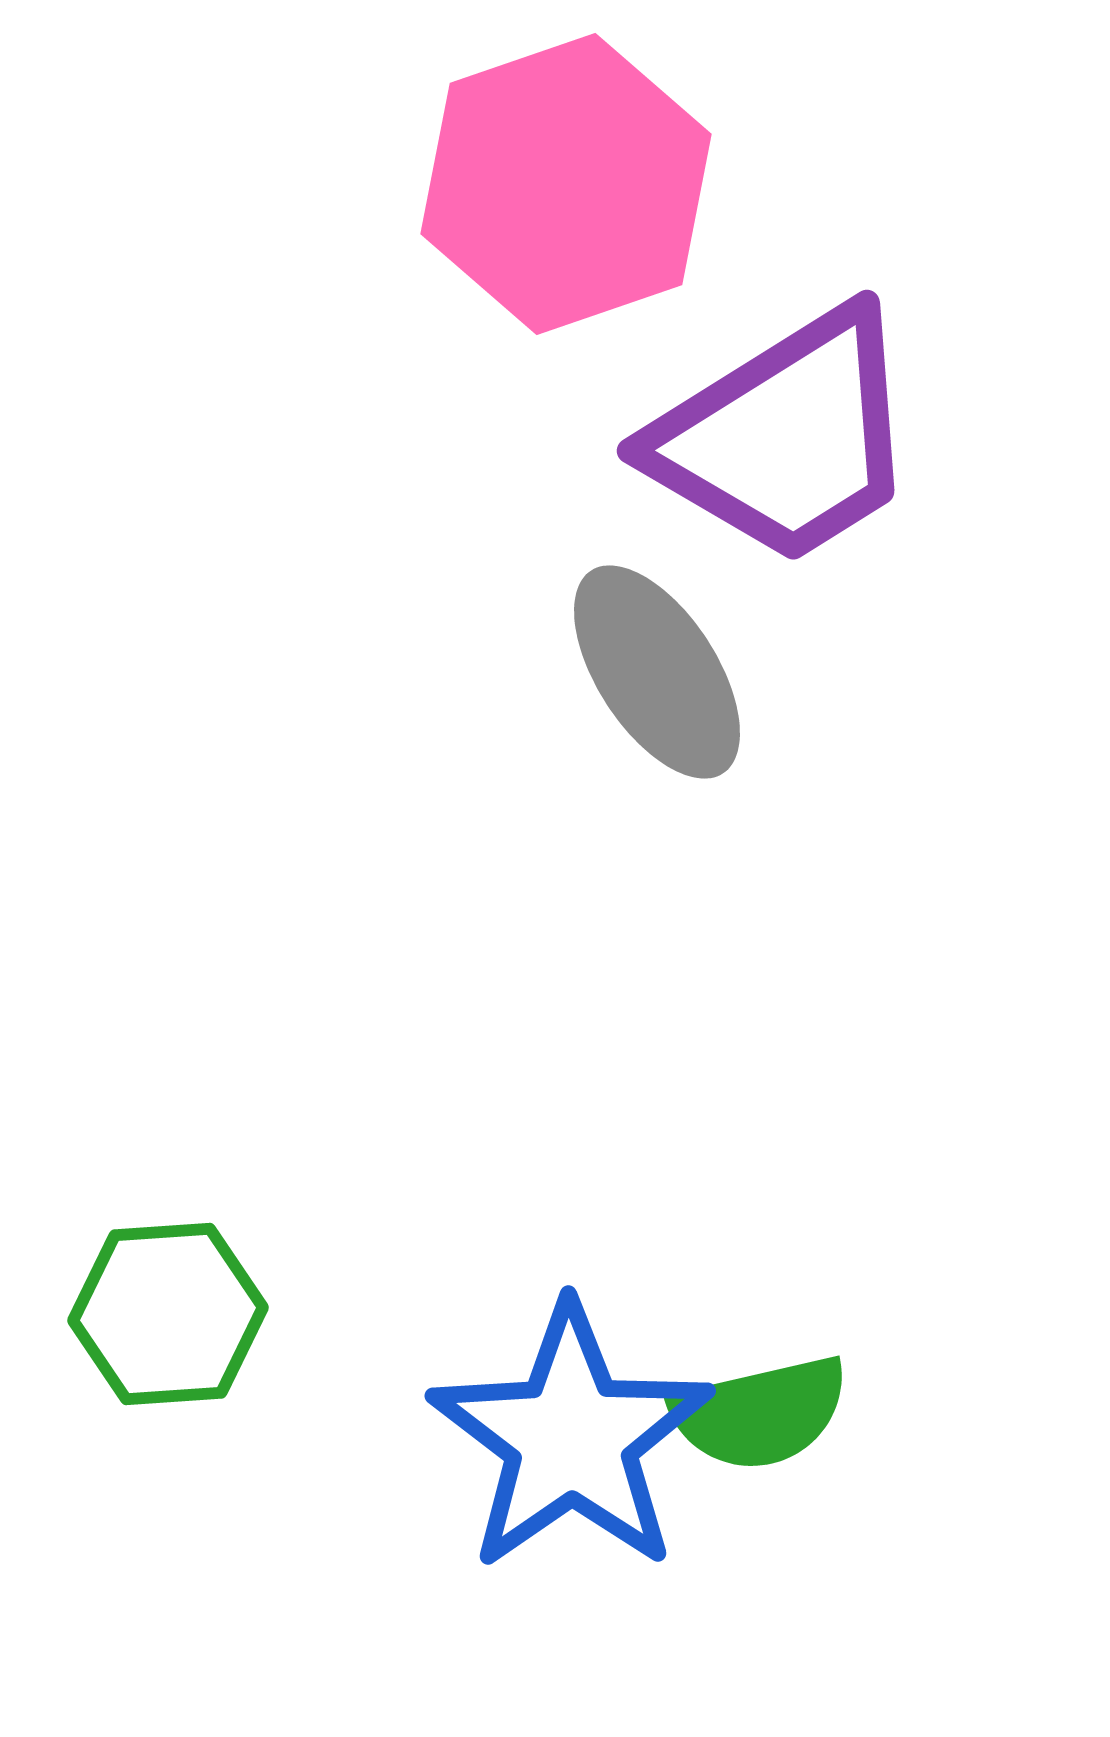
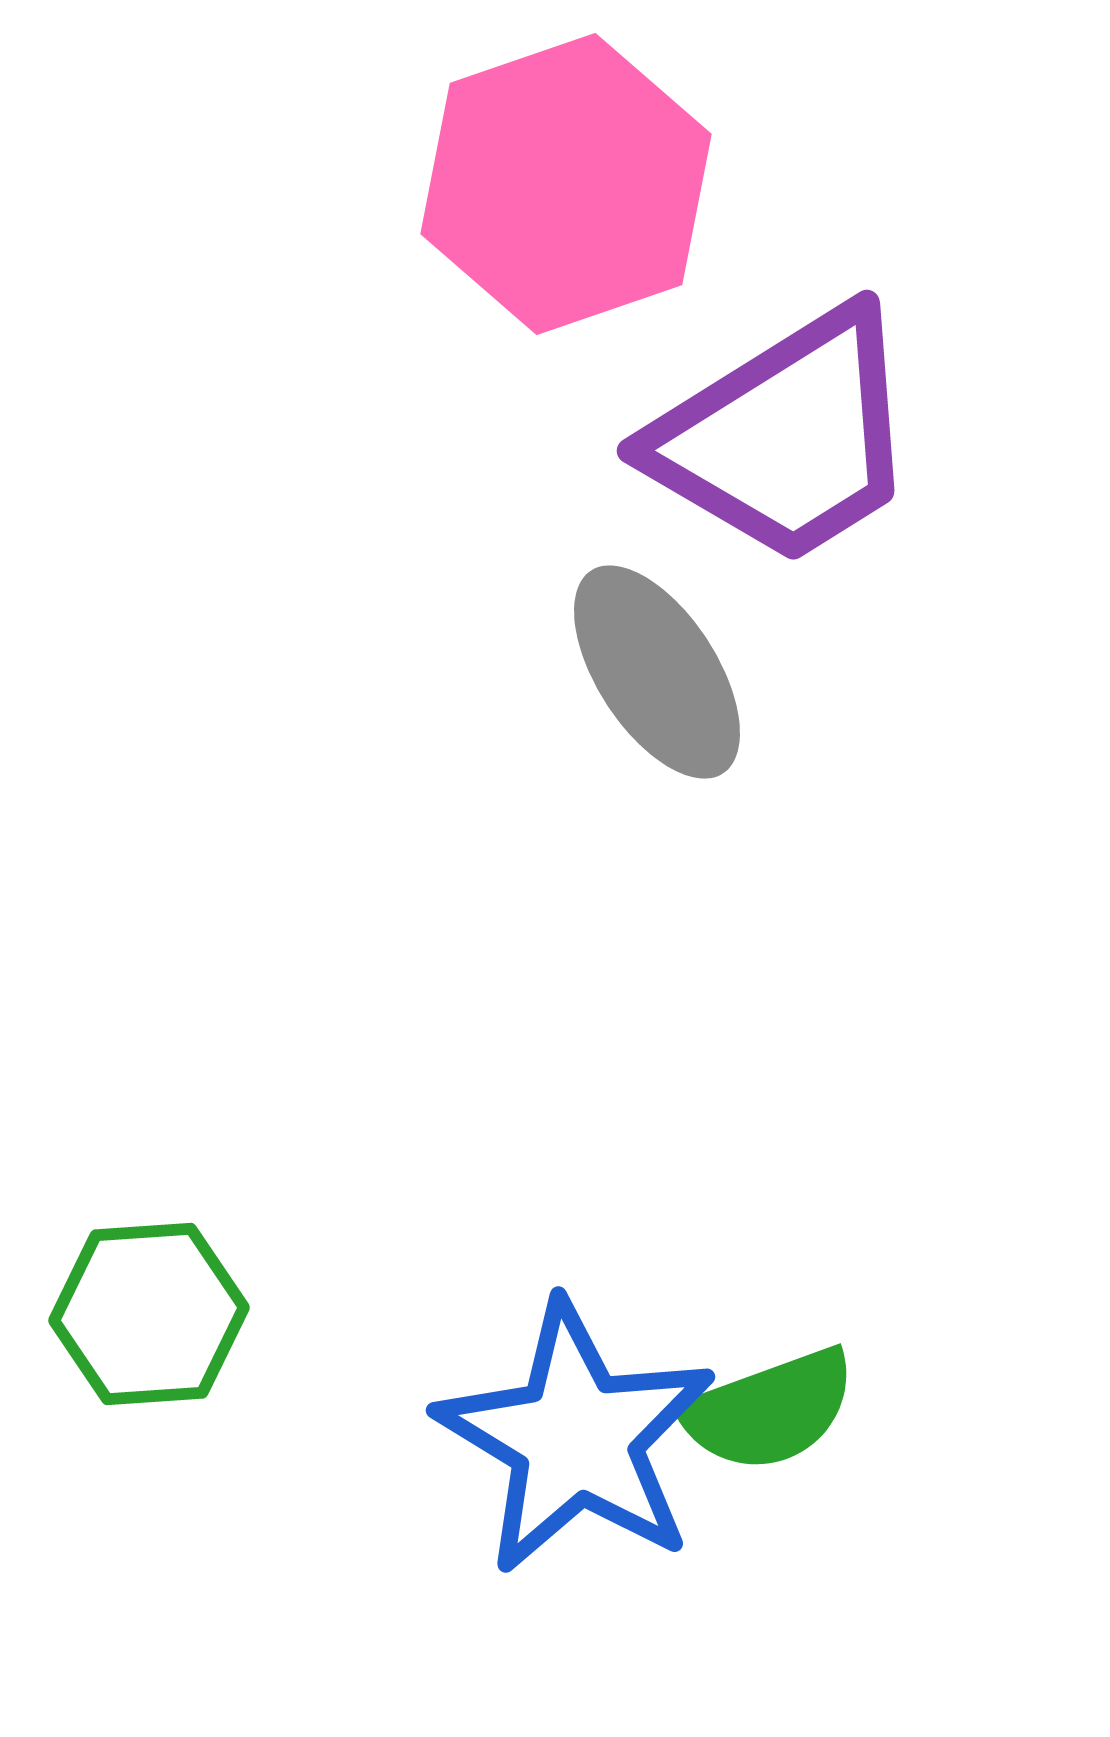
green hexagon: moved 19 px left
green semicircle: moved 9 px right, 3 px up; rotated 7 degrees counterclockwise
blue star: moved 5 px right; rotated 6 degrees counterclockwise
